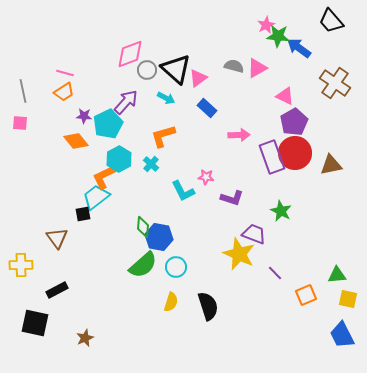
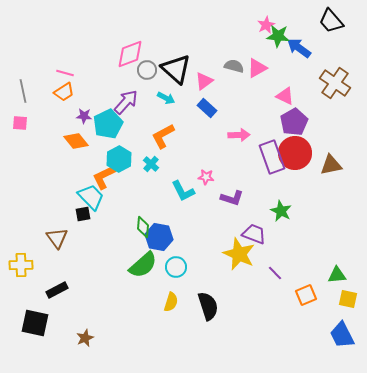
pink triangle at (198, 78): moved 6 px right, 3 px down
orange L-shape at (163, 136): rotated 12 degrees counterclockwise
cyan trapezoid at (96, 197): moved 5 px left; rotated 84 degrees clockwise
